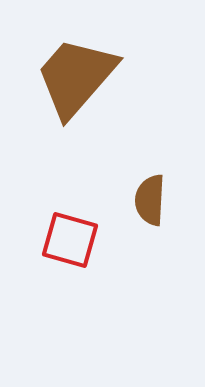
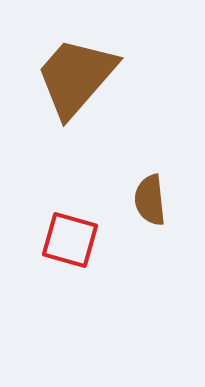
brown semicircle: rotated 9 degrees counterclockwise
